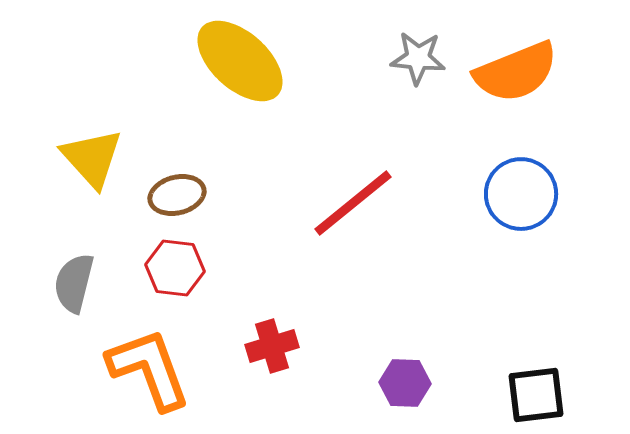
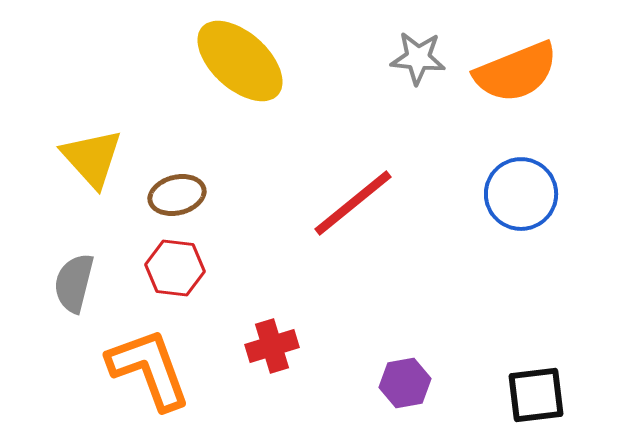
purple hexagon: rotated 12 degrees counterclockwise
